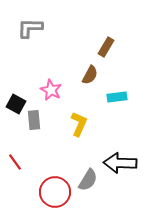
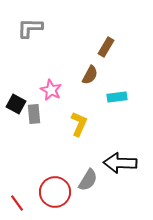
gray rectangle: moved 6 px up
red line: moved 2 px right, 41 px down
